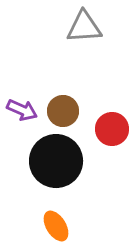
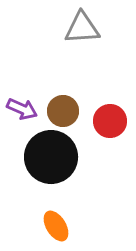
gray triangle: moved 2 px left, 1 px down
purple arrow: moved 1 px up
red circle: moved 2 px left, 8 px up
black circle: moved 5 px left, 4 px up
